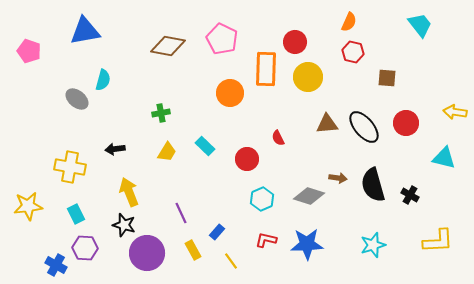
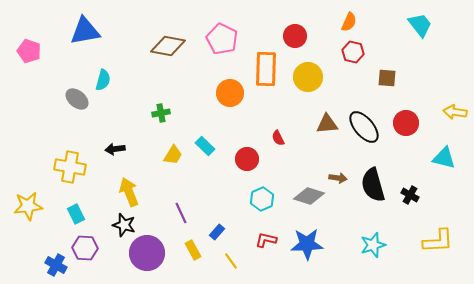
red circle at (295, 42): moved 6 px up
yellow trapezoid at (167, 152): moved 6 px right, 3 px down
